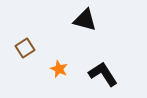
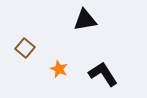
black triangle: rotated 25 degrees counterclockwise
brown square: rotated 18 degrees counterclockwise
